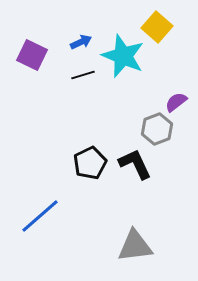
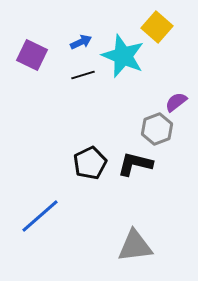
black L-shape: rotated 51 degrees counterclockwise
